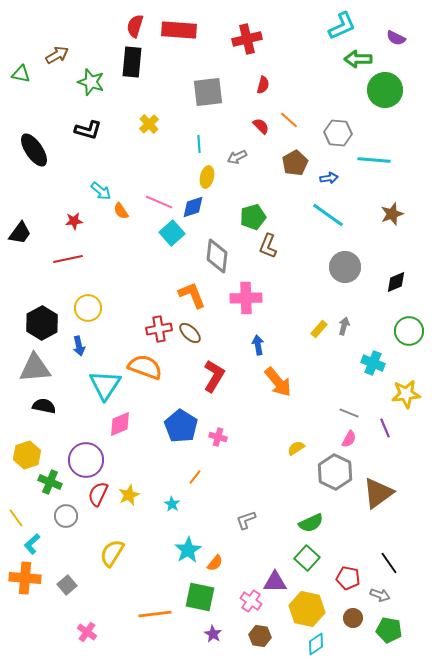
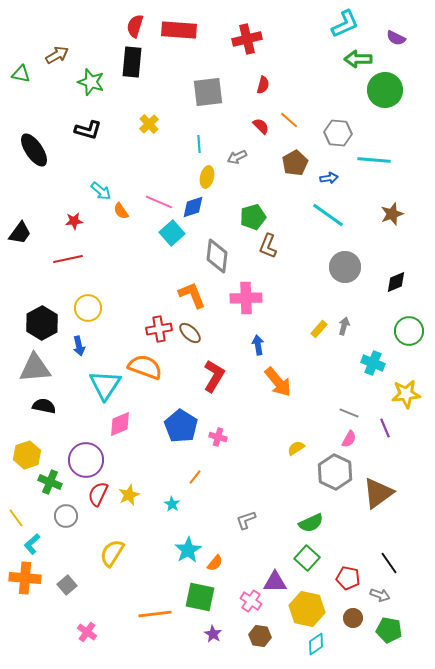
cyan L-shape at (342, 26): moved 3 px right, 2 px up
